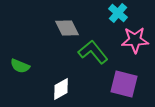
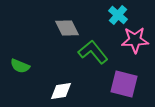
cyan cross: moved 2 px down
white diamond: moved 2 px down; rotated 20 degrees clockwise
